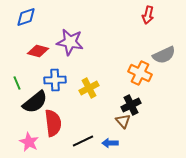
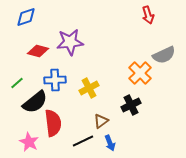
red arrow: rotated 30 degrees counterclockwise
purple star: rotated 16 degrees counterclockwise
orange cross: rotated 20 degrees clockwise
green line: rotated 72 degrees clockwise
brown triangle: moved 22 px left; rotated 35 degrees clockwise
blue arrow: rotated 112 degrees counterclockwise
